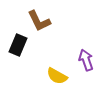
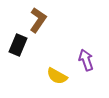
brown L-shape: moved 1 px left, 1 px up; rotated 120 degrees counterclockwise
